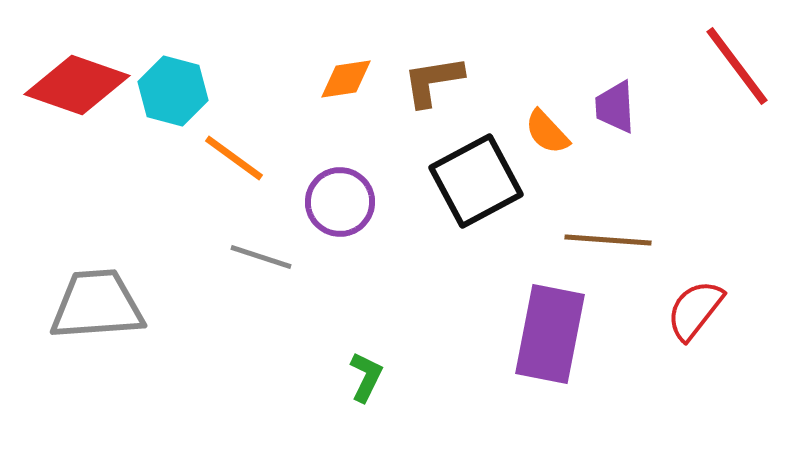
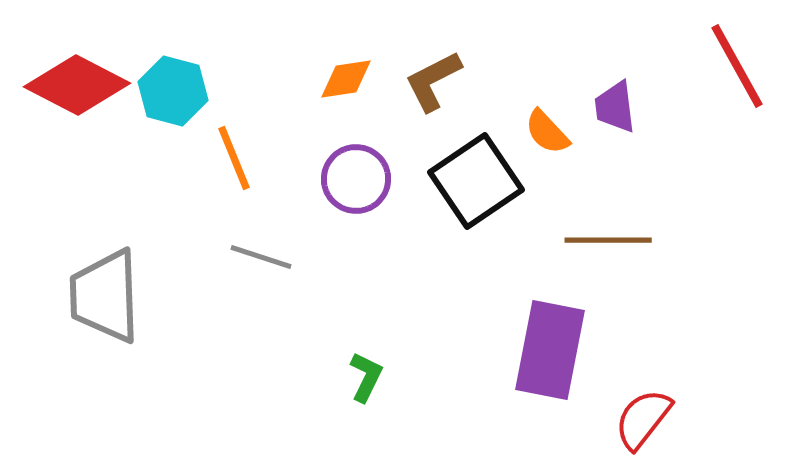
red line: rotated 8 degrees clockwise
brown L-shape: rotated 18 degrees counterclockwise
red diamond: rotated 8 degrees clockwise
purple trapezoid: rotated 4 degrees counterclockwise
orange line: rotated 32 degrees clockwise
black square: rotated 6 degrees counterclockwise
purple circle: moved 16 px right, 23 px up
brown line: rotated 4 degrees counterclockwise
gray trapezoid: moved 8 px right, 9 px up; rotated 88 degrees counterclockwise
red semicircle: moved 52 px left, 109 px down
purple rectangle: moved 16 px down
